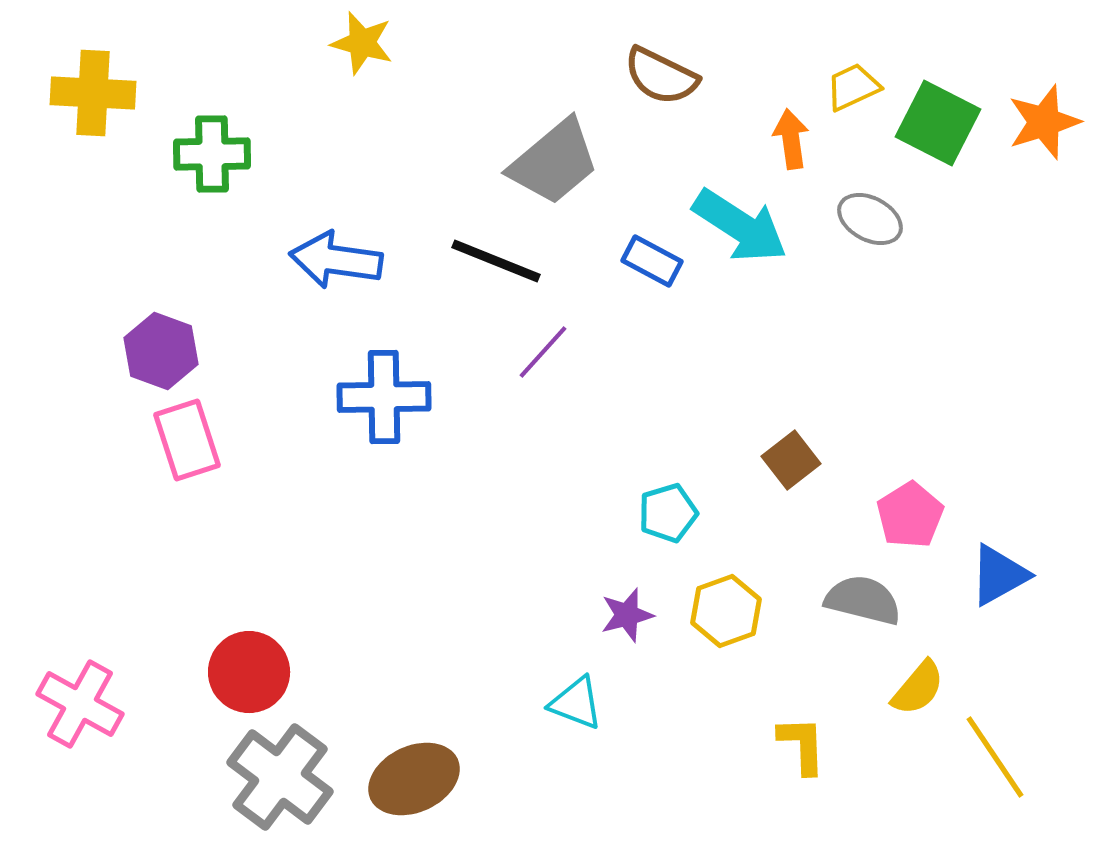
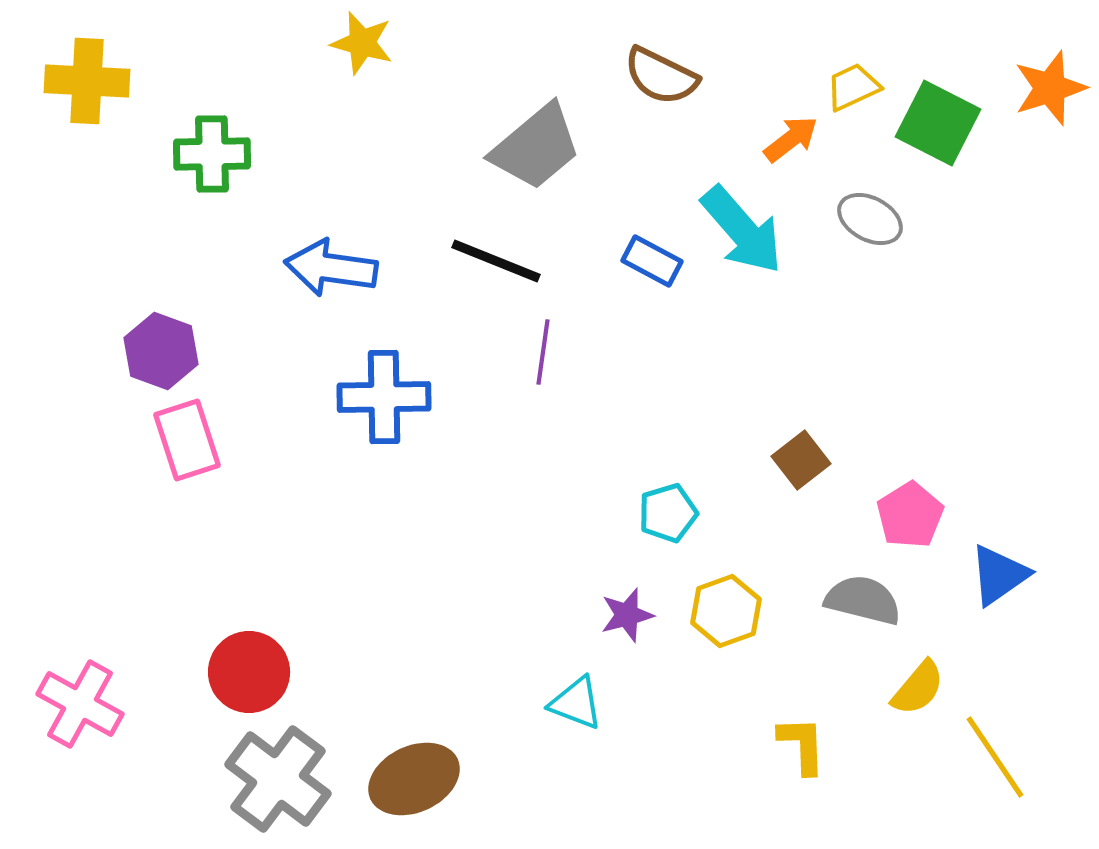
yellow cross: moved 6 px left, 12 px up
orange star: moved 6 px right, 34 px up
orange arrow: rotated 60 degrees clockwise
gray trapezoid: moved 18 px left, 15 px up
cyan arrow: moved 2 px right, 4 px down; rotated 16 degrees clockwise
blue arrow: moved 5 px left, 8 px down
purple line: rotated 34 degrees counterclockwise
brown square: moved 10 px right
blue triangle: rotated 6 degrees counterclockwise
gray cross: moved 2 px left, 2 px down
